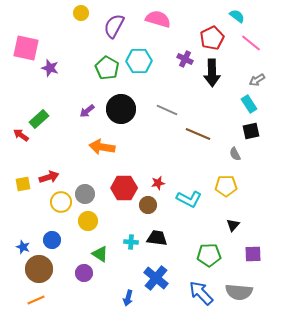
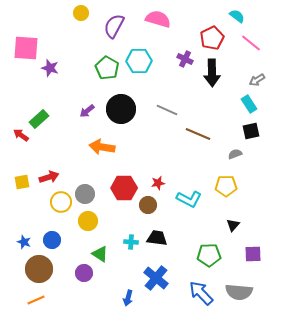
pink square at (26, 48): rotated 8 degrees counterclockwise
gray semicircle at (235, 154): rotated 96 degrees clockwise
yellow square at (23, 184): moved 1 px left, 2 px up
blue star at (23, 247): moved 1 px right, 5 px up
